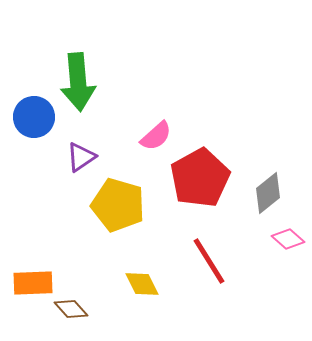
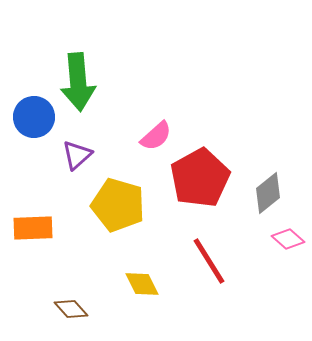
purple triangle: moved 4 px left, 2 px up; rotated 8 degrees counterclockwise
orange rectangle: moved 55 px up
